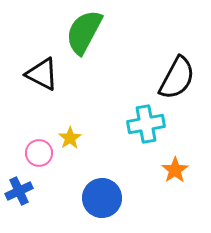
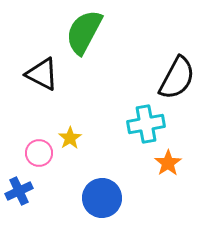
orange star: moved 7 px left, 7 px up
